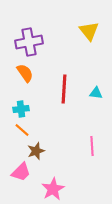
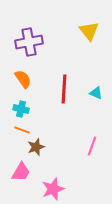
orange semicircle: moved 2 px left, 6 px down
cyan triangle: rotated 16 degrees clockwise
cyan cross: rotated 21 degrees clockwise
orange line: rotated 21 degrees counterclockwise
pink line: rotated 24 degrees clockwise
brown star: moved 4 px up
pink trapezoid: rotated 15 degrees counterclockwise
pink star: rotated 10 degrees clockwise
